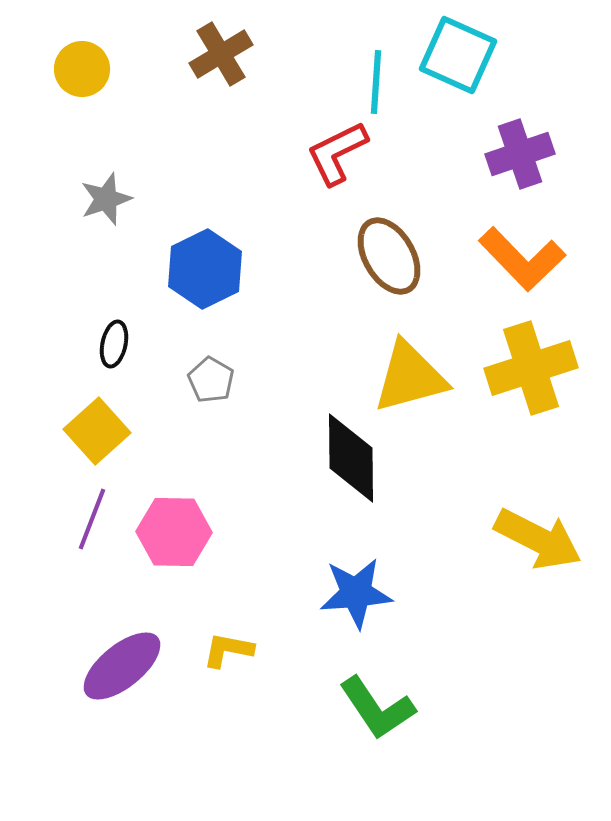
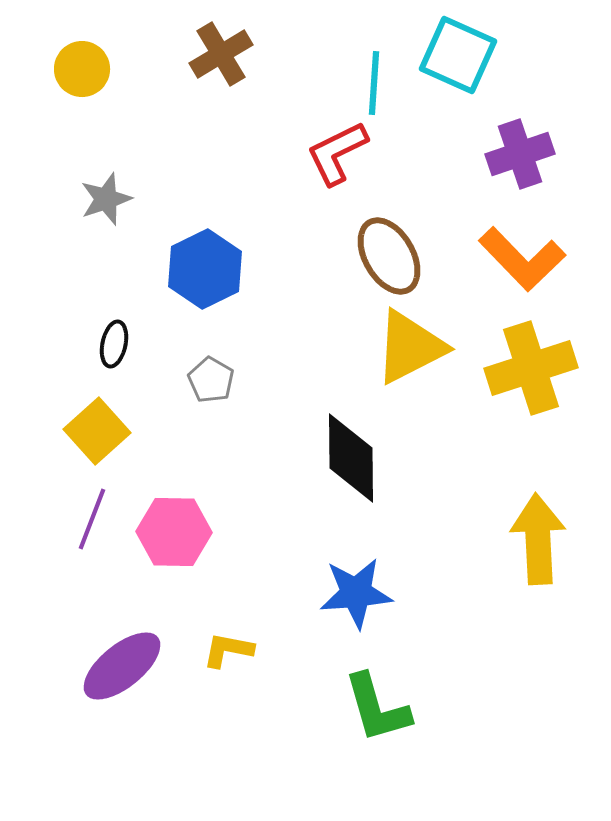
cyan line: moved 2 px left, 1 px down
yellow triangle: moved 30 px up; rotated 12 degrees counterclockwise
yellow arrow: rotated 120 degrees counterclockwise
green L-shape: rotated 18 degrees clockwise
